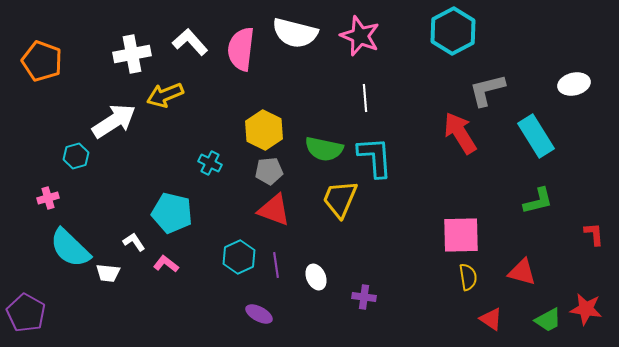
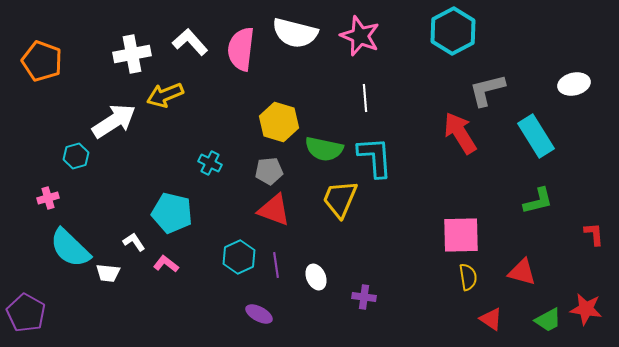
yellow hexagon at (264, 130): moved 15 px right, 8 px up; rotated 9 degrees counterclockwise
